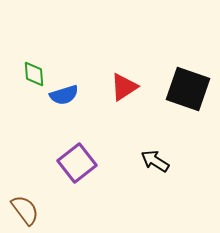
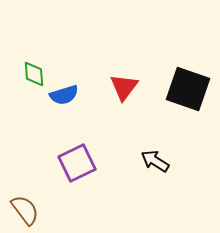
red triangle: rotated 20 degrees counterclockwise
purple square: rotated 12 degrees clockwise
